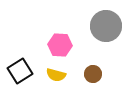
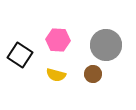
gray circle: moved 19 px down
pink hexagon: moved 2 px left, 5 px up
black square: moved 16 px up; rotated 25 degrees counterclockwise
